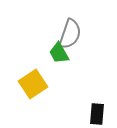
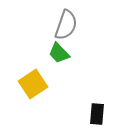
gray semicircle: moved 4 px left, 9 px up
green trapezoid: rotated 15 degrees counterclockwise
